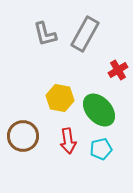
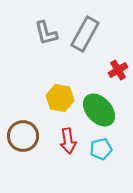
gray L-shape: moved 1 px right, 1 px up
